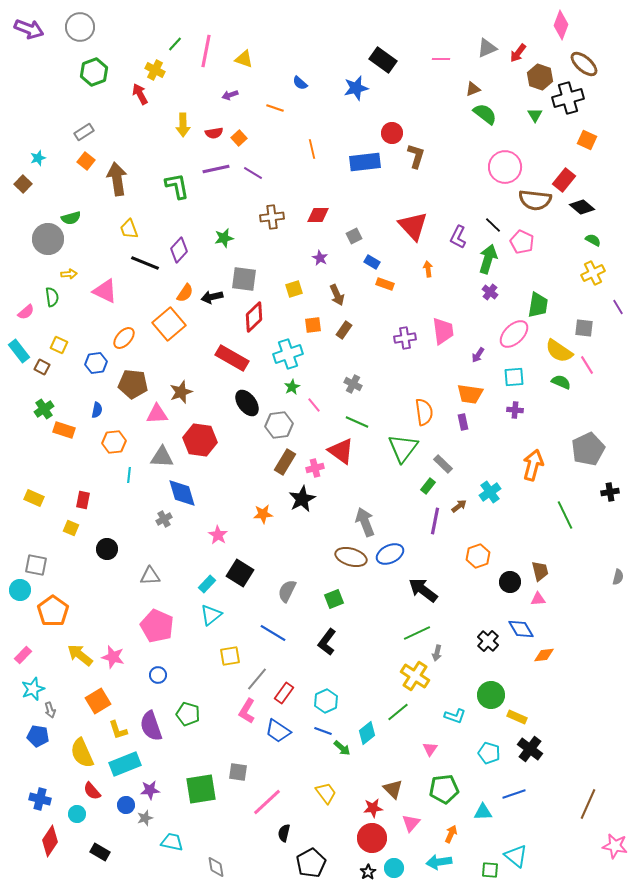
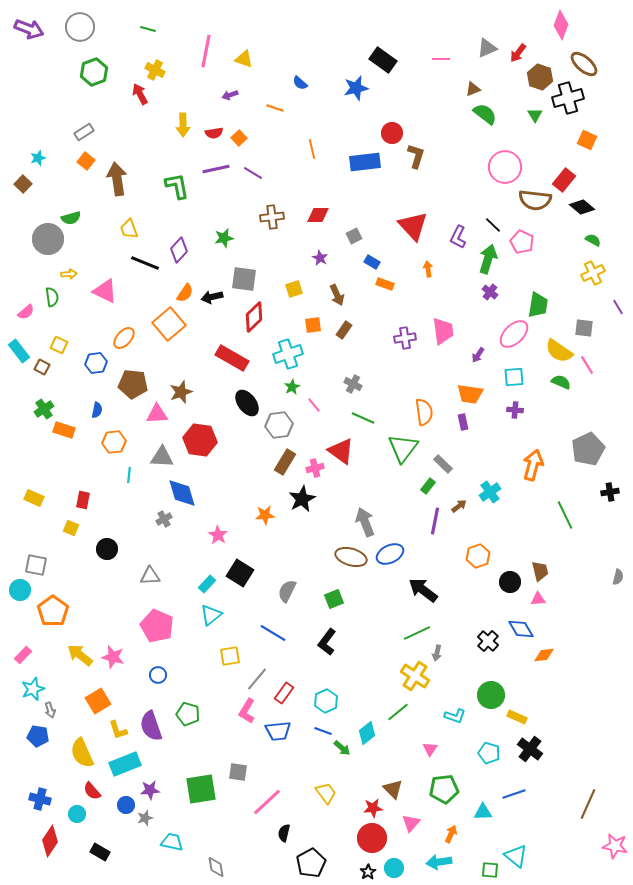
green line at (175, 44): moved 27 px left, 15 px up; rotated 63 degrees clockwise
green line at (357, 422): moved 6 px right, 4 px up
orange star at (263, 514): moved 2 px right, 1 px down
blue trapezoid at (278, 731): rotated 40 degrees counterclockwise
